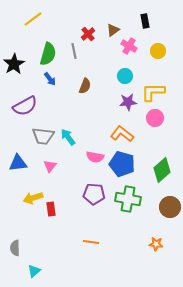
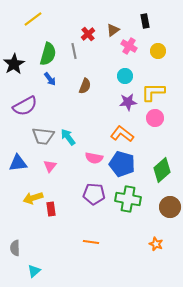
pink semicircle: moved 1 px left, 1 px down
orange star: rotated 16 degrees clockwise
